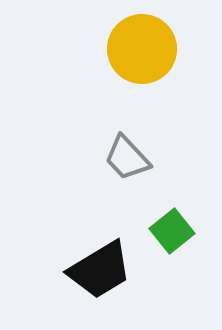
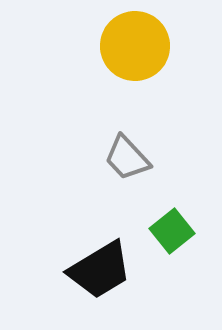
yellow circle: moved 7 px left, 3 px up
